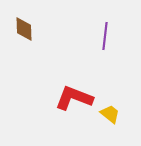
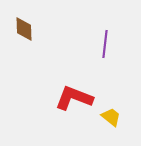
purple line: moved 8 px down
yellow trapezoid: moved 1 px right, 3 px down
